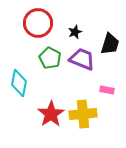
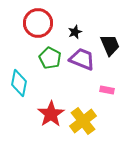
black trapezoid: moved 1 px down; rotated 40 degrees counterclockwise
yellow cross: moved 7 px down; rotated 32 degrees counterclockwise
